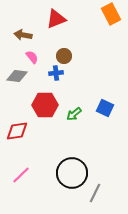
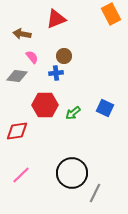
brown arrow: moved 1 px left, 1 px up
green arrow: moved 1 px left, 1 px up
